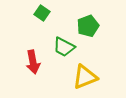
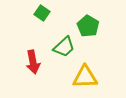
green pentagon: rotated 20 degrees counterclockwise
green trapezoid: rotated 70 degrees counterclockwise
yellow triangle: rotated 20 degrees clockwise
